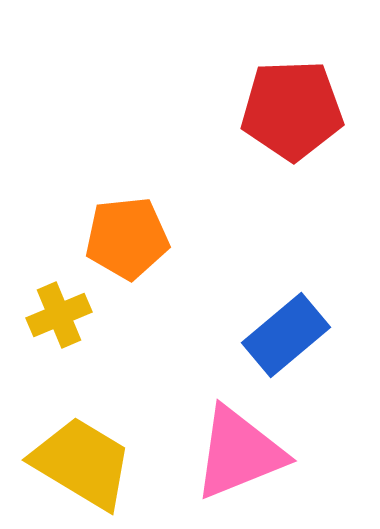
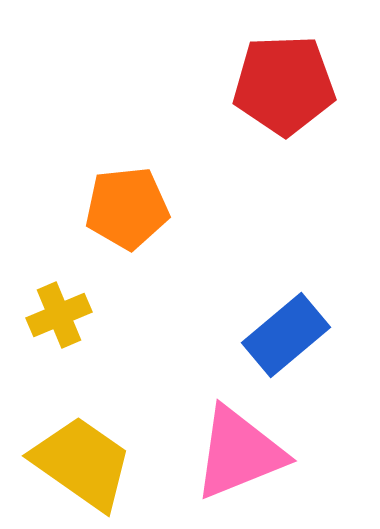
red pentagon: moved 8 px left, 25 px up
orange pentagon: moved 30 px up
yellow trapezoid: rotated 4 degrees clockwise
